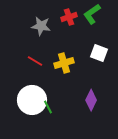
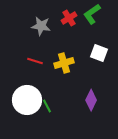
red cross: moved 1 px down; rotated 14 degrees counterclockwise
red line: rotated 14 degrees counterclockwise
white circle: moved 5 px left
green line: moved 1 px left, 1 px up
